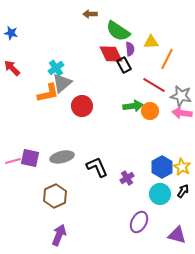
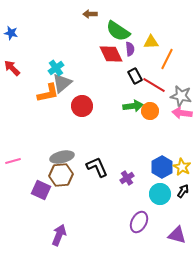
black rectangle: moved 11 px right, 11 px down
purple square: moved 11 px right, 32 px down; rotated 12 degrees clockwise
brown hexagon: moved 6 px right, 21 px up; rotated 20 degrees clockwise
